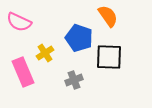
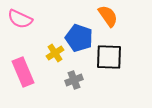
pink semicircle: moved 1 px right, 3 px up
yellow cross: moved 10 px right
